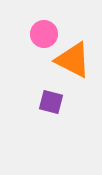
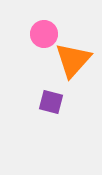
orange triangle: rotated 45 degrees clockwise
